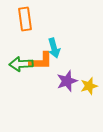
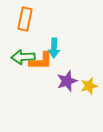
orange rectangle: rotated 20 degrees clockwise
cyan arrow: rotated 18 degrees clockwise
green arrow: moved 2 px right, 7 px up
